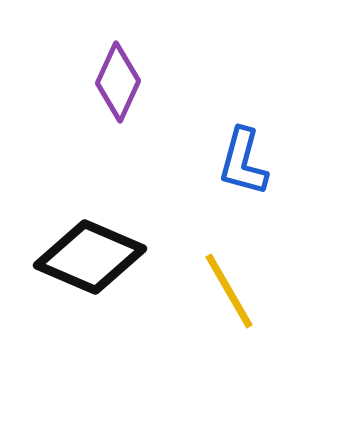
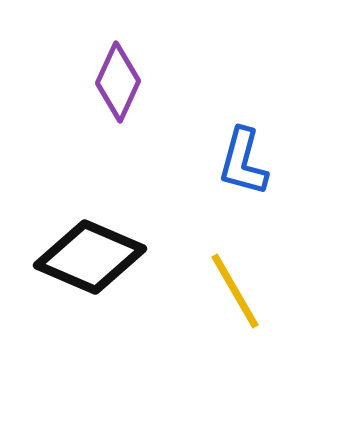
yellow line: moved 6 px right
